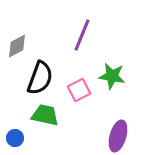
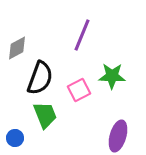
gray diamond: moved 2 px down
green star: rotated 8 degrees counterclockwise
green trapezoid: rotated 56 degrees clockwise
